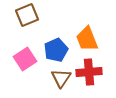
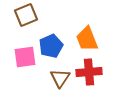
brown square: moved 1 px left
blue pentagon: moved 5 px left, 4 px up
pink square: moved 2 px up; rotated 25 degrees clockwise
brown triangle: moved 1 px left
